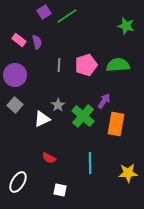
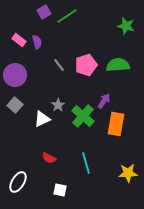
gray line: rotated 40 degrees counterclockwise
cyan line: moved 4 px left; rotated 15 degrees counterclockwise
